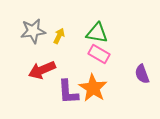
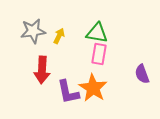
pink rectangle: rotated 70 degrees clockwise
red arrow: rotated 64 degrees counterclockwise
purple L-shape: rotated 8 degrees counterclockwise
